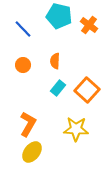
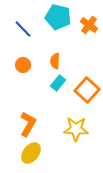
cyan pentagon: moved 1 px left, 1 px down
cyan rectangle: moved 5 px up
yellow ellipse: moved 1 px left, 1 px down
